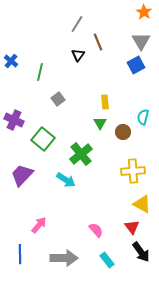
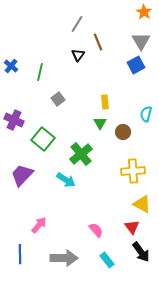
blue cross: moved 5 px down
cyan semicircle: moved 3 px right, 3 px up
